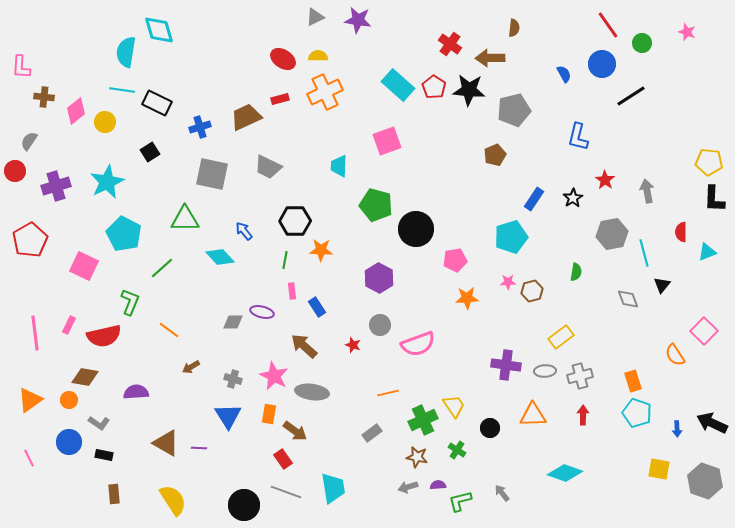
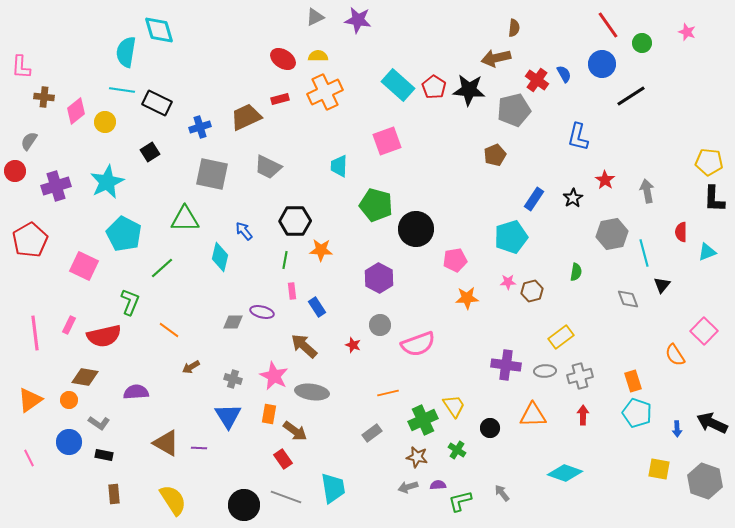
red cross at (450, 44): moved 87 px right, 36 px down
brown arrow at (490, 58): moved 6 px right; rotated 12 degrees counterclockwise
cyan diamond at (220, 257): rotated 56 degrees clockwise
gray line at (286, 492): moved 5 px down
